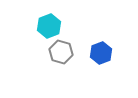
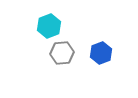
gray hexagon: moved 1 px right, 1 px down; rotated 20 degrees counterclockwise
